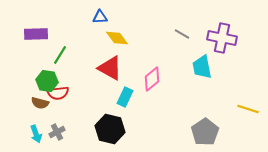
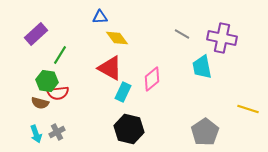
purple rectangle: rotated 40 degrees counterclockwise
cyan rectangle: moved 2 px left, 5 px up
black hexagon: moved 19 px right
